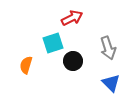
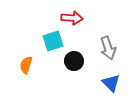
red arrow: rotated 30 degrees clockwise
cyan square: moved 2 px up
black circle: moved 1 px right
